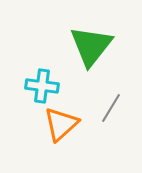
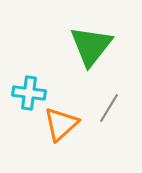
cyan cross: moved 13 px left, 7 px down
gray line: moved 2 px left
